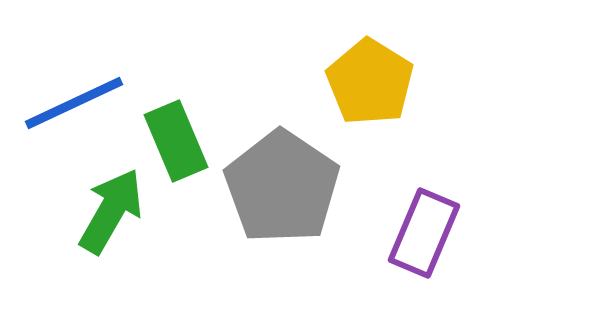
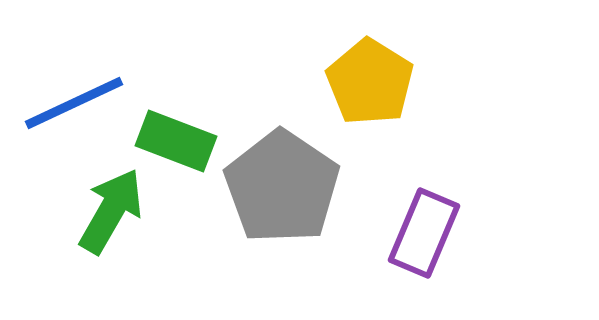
green rectangle: rotated 46 degrees counterclockwise
